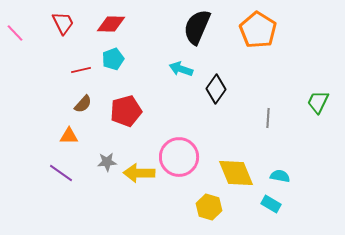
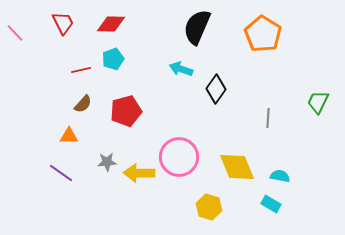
orange pentagon: moved 5 px right, 4 px down
yellow diamond: moved 1 px right, 6 px up
